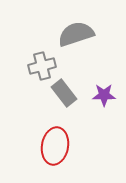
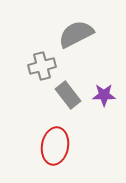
gray semicircle: rotated 9 degrees counterclockwise
gray rectangle: moved 4 px right, 2 px down
